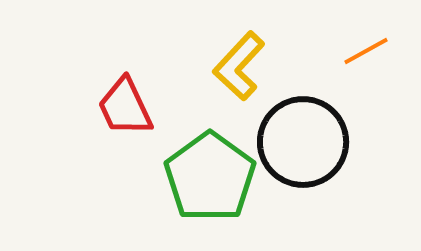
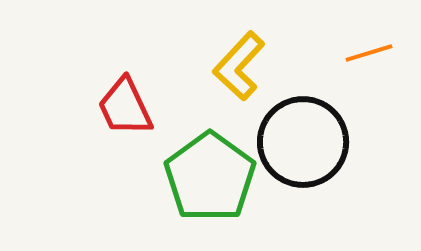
orange line: moved 3 px right, 2 px down; rotated 12 degrees clockwise
